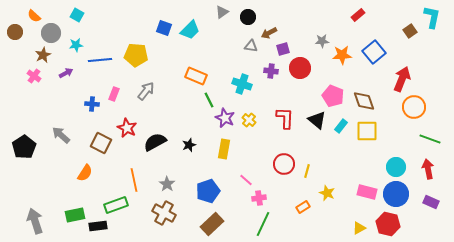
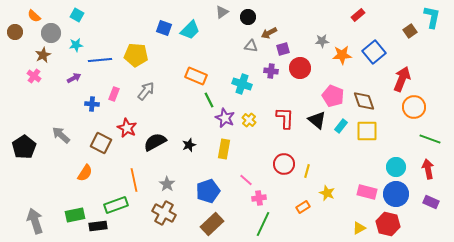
purple arrow at (66, 73): moved 8 px right, 5 px down
